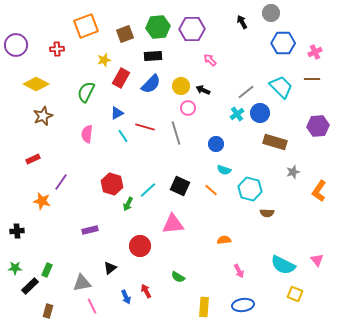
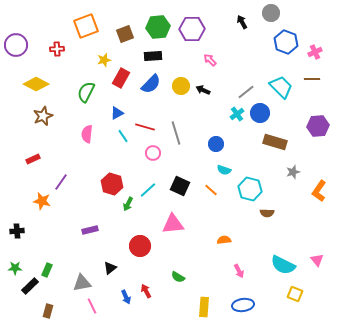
blue hexagon at (283, 43): moved 3 px right, 1 px up; rotated 20 degrees clockwise
pink circle at (188, 108): moved 35 px left, 45 px down
